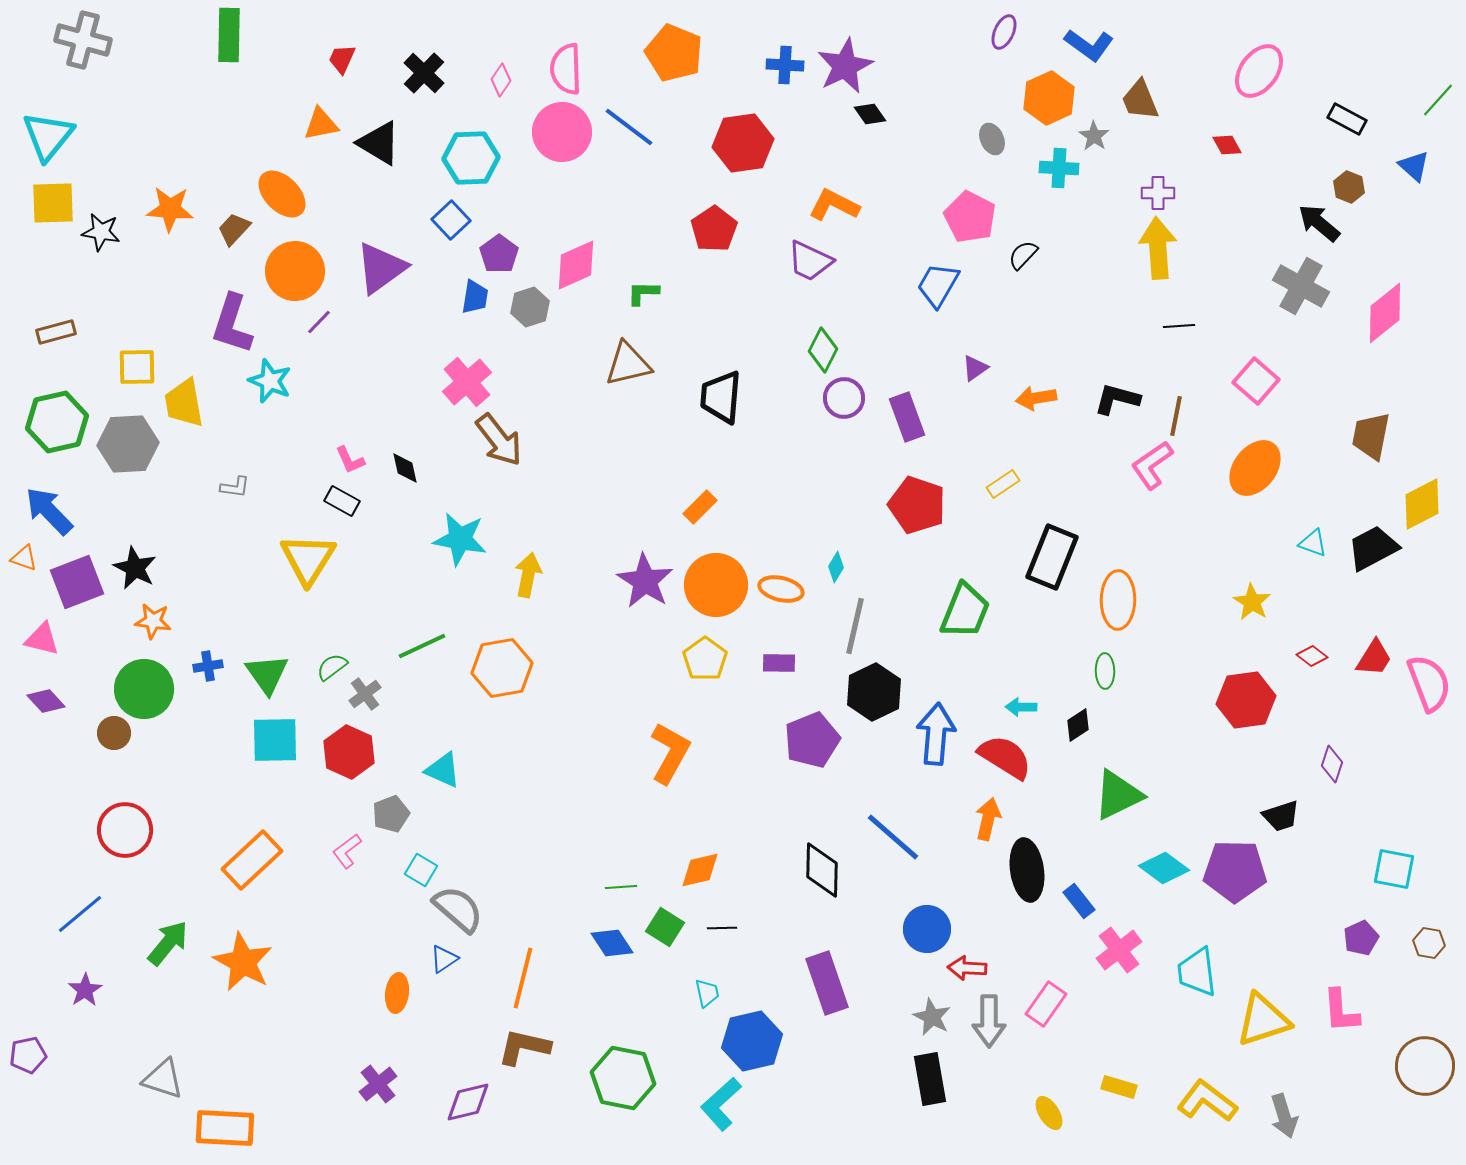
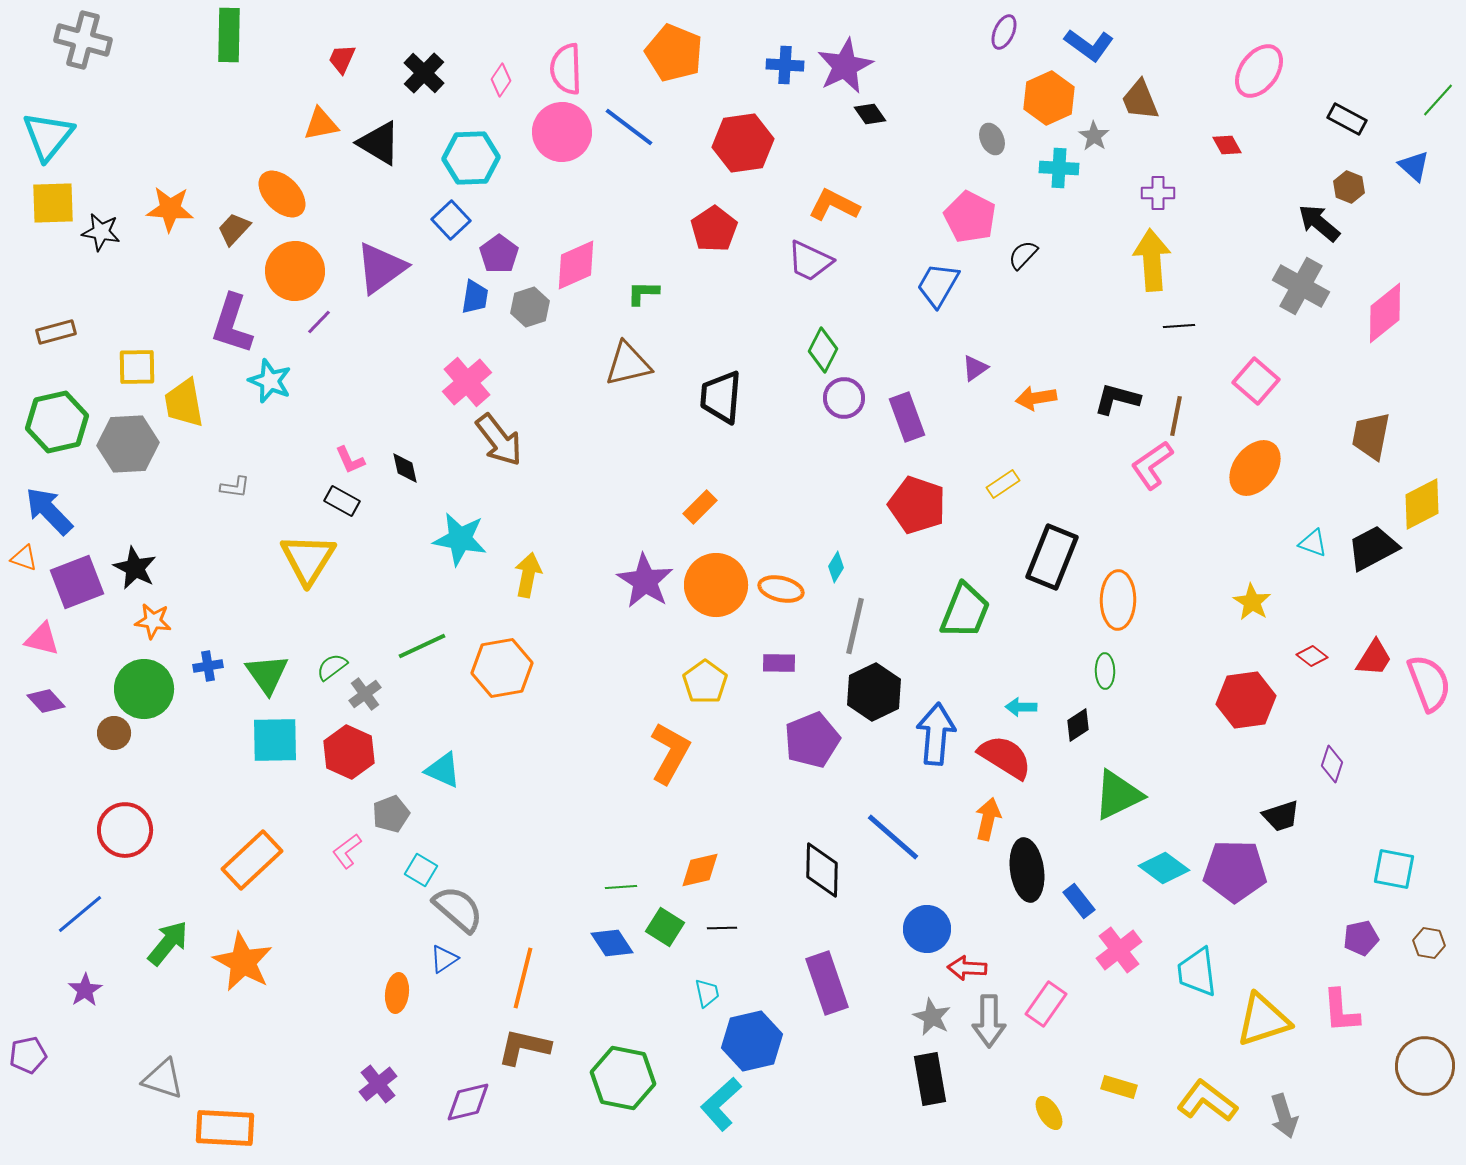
yellow arrow at (1158, 248): moved 6 px left, 12 px down
yellow pentagon at (705, 659): moved 23 px down
purple pentagon at (1361, 938): rotated 12 degrees clockwise
